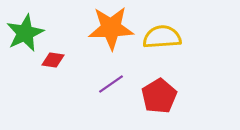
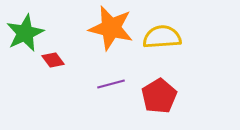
orange star: rotated 15 degrees clockwise
red diamond: rotated 45 degrees clockwise
purple line: rotated 20 degrees clockwise
